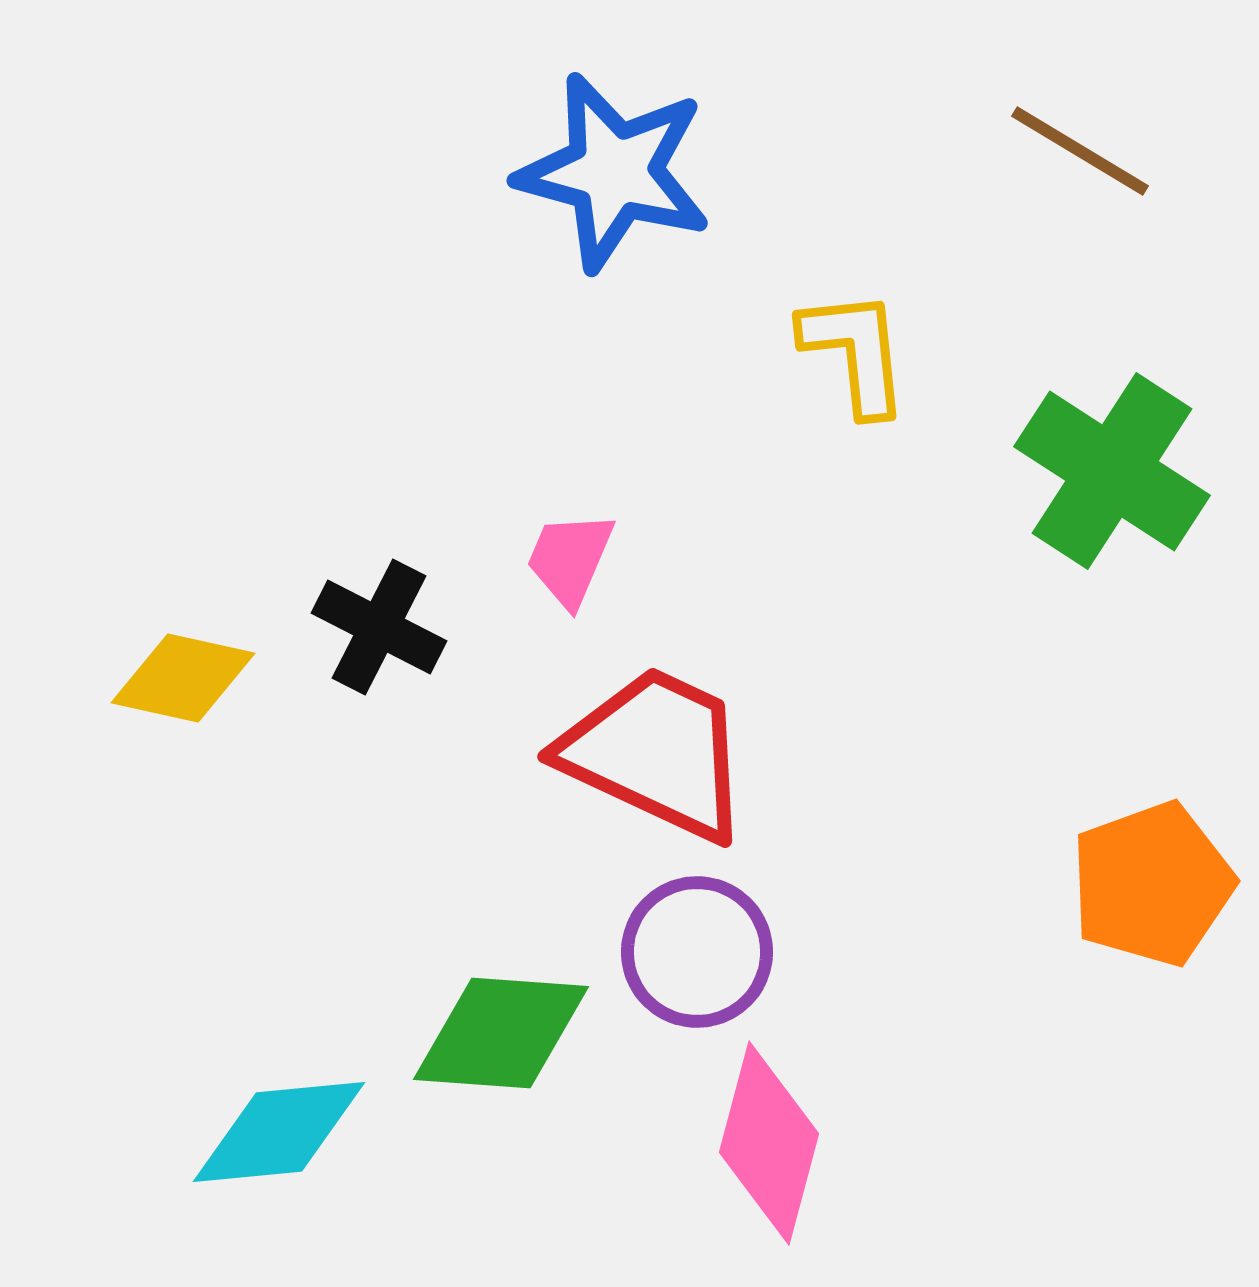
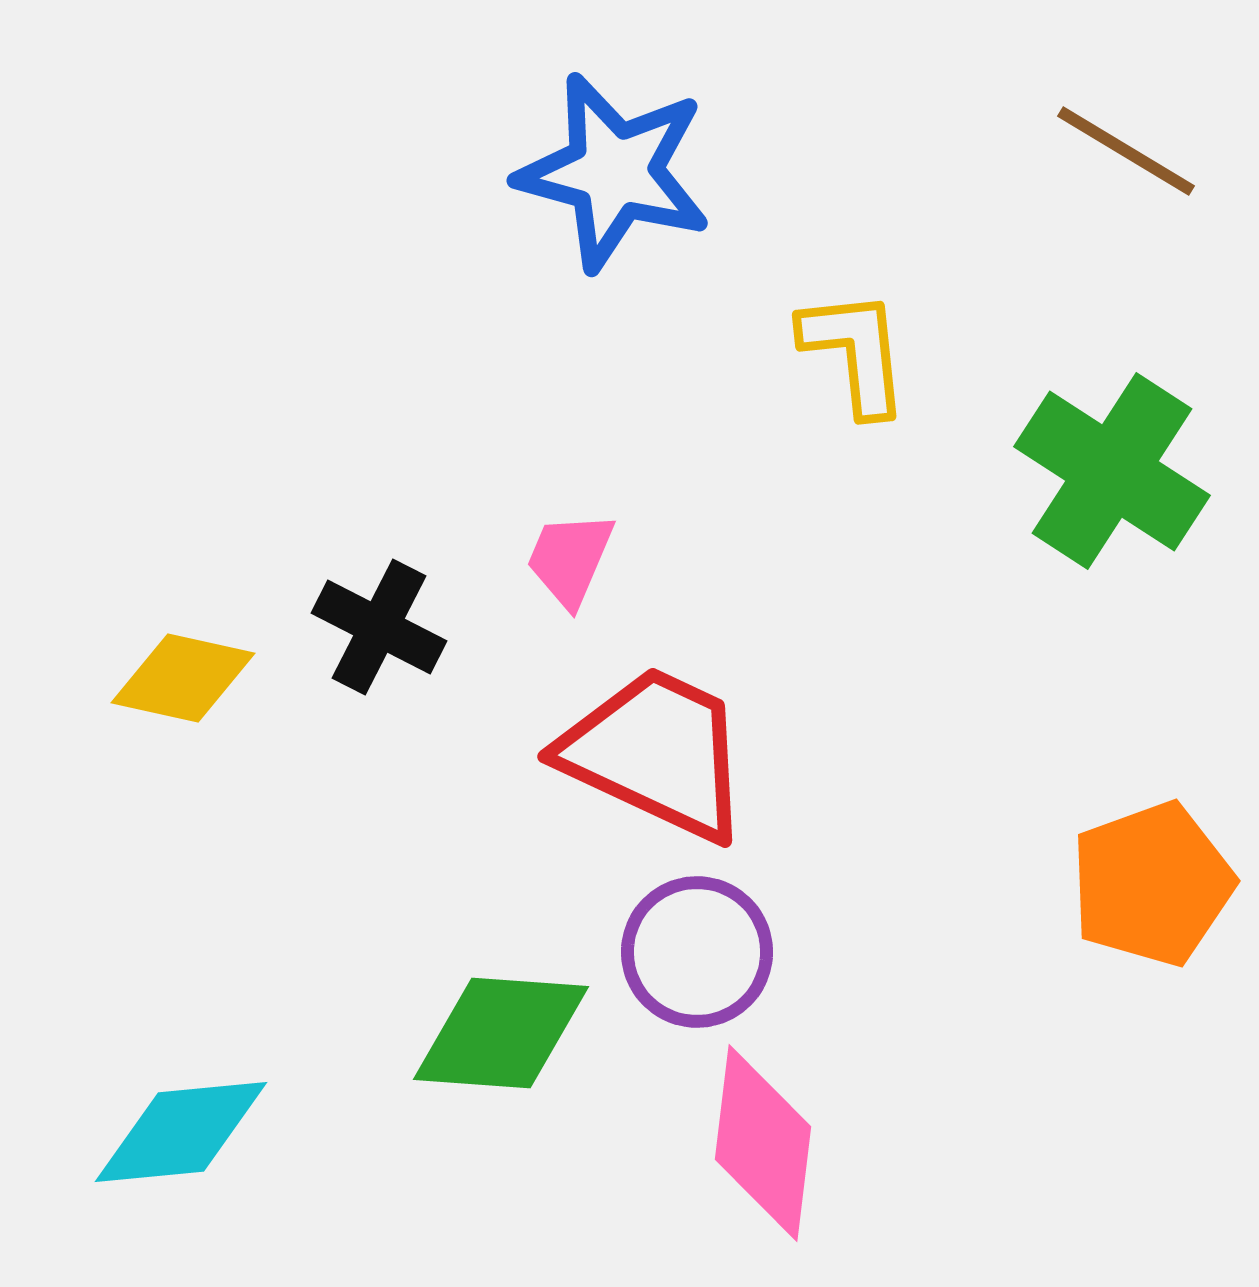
brown line: moved 46 px right
cyan diamond: moved 98 px left
pink diamond: moved 6 px left; rotated 8 degrees counterclockwise
